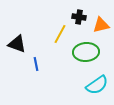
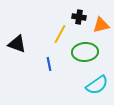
green ellipse: moved 1 px left
blue line: moved 13 px right
